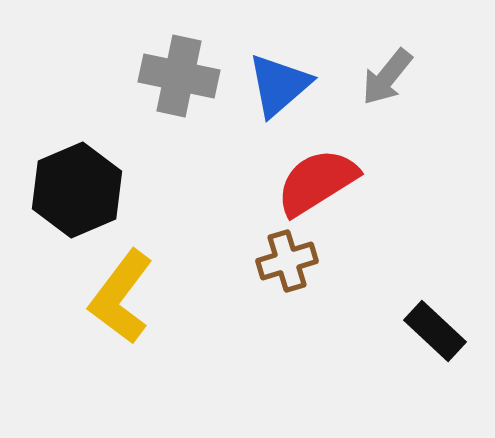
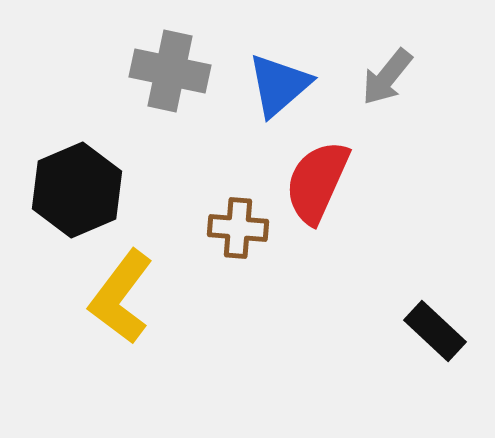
gray cross: moved 9 px left, 5 px up
red semicircle: rotated 34 degrees counterclockwise
brown cross: moved 49 px left, 33 px up; rotated 22 degrees clockwise
